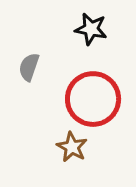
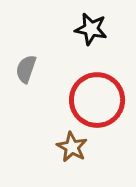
gray semicircle: moved 3 px left, 2 px down
red circle: moved 4 px right, 1 px down
